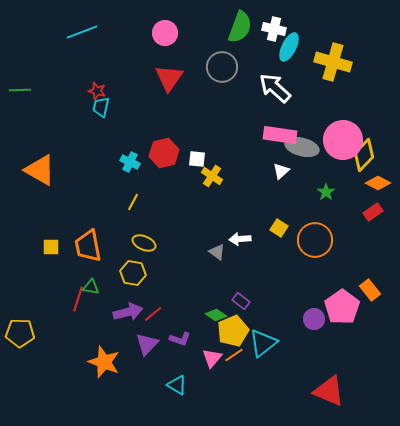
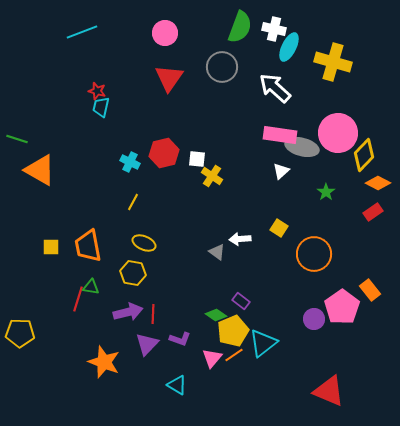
green line at (20, 90): moved 3 px left, 49 px down; rotated 20 degrees clockwise
pink circle at (343, 140): moved 5 px left, 7 px up
orange circle at (315, 240): moved 1 px left, 14 px down
red line at (153, 314): rotated 48 degrees counterclockwise
